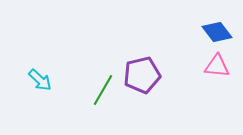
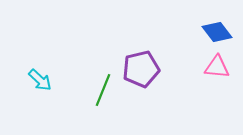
pink triangle: moved 1 px down
purple pentagon: moved 1 px left, 6 px up
green line: rotated 8 degrees counterclockwise
